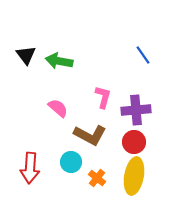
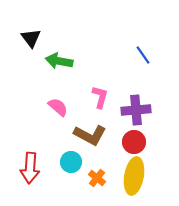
black triangle: moved 5 px right, 17 px up
pink L-shape: moved 3 px left
pink semicircle: moved 1 px up
